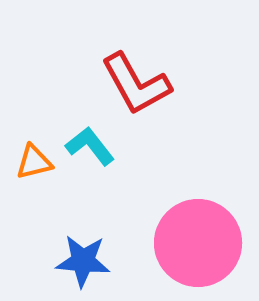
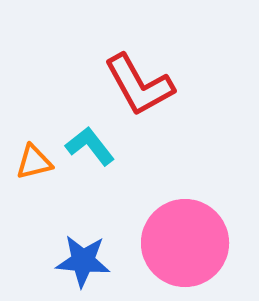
red L-shape: moved 3 px right, 1 px down
pink circle: moved 13 px left
